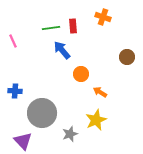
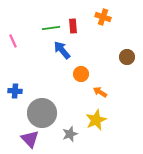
purple triangle: moved 7 px right, 2 px up
